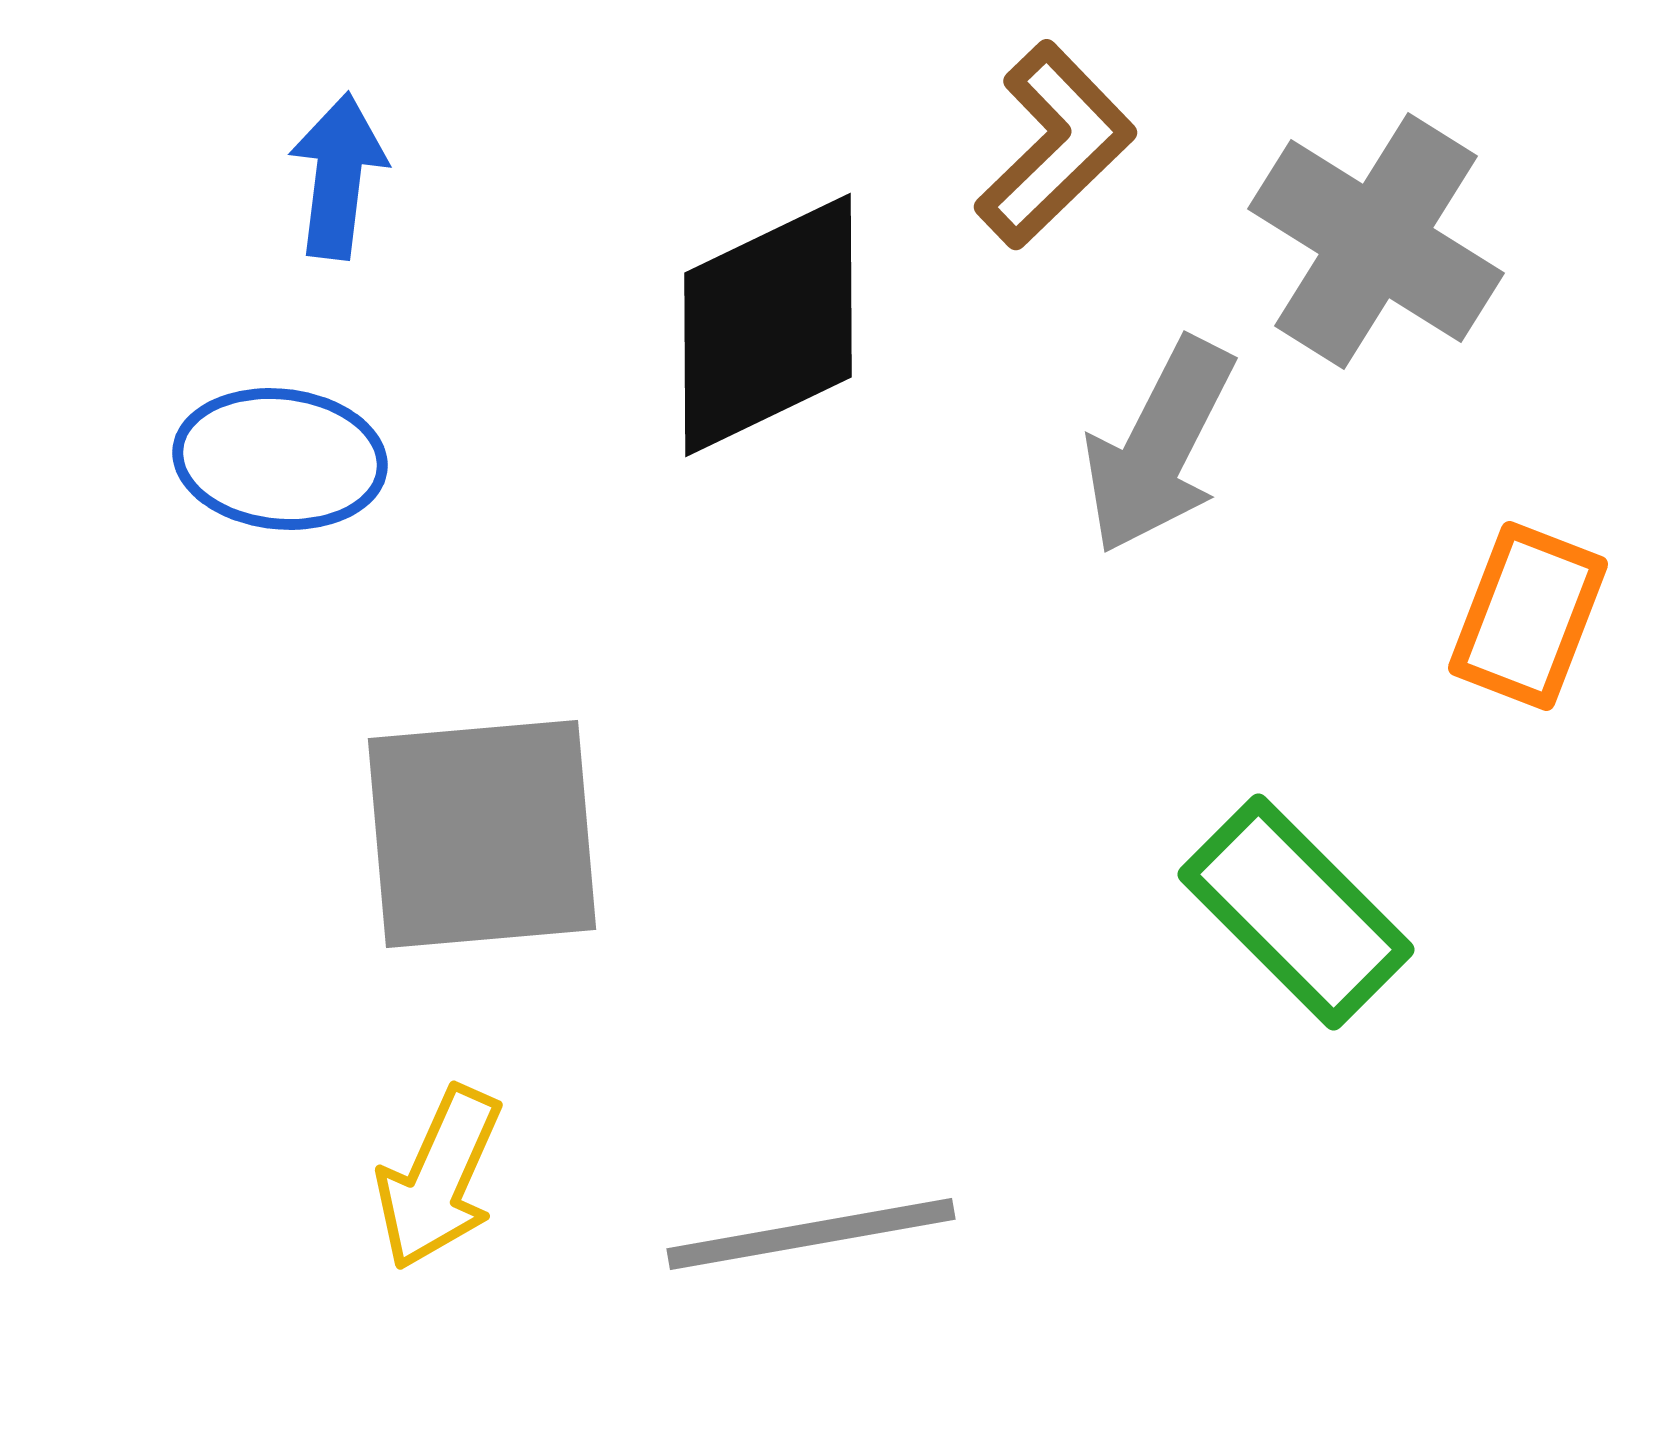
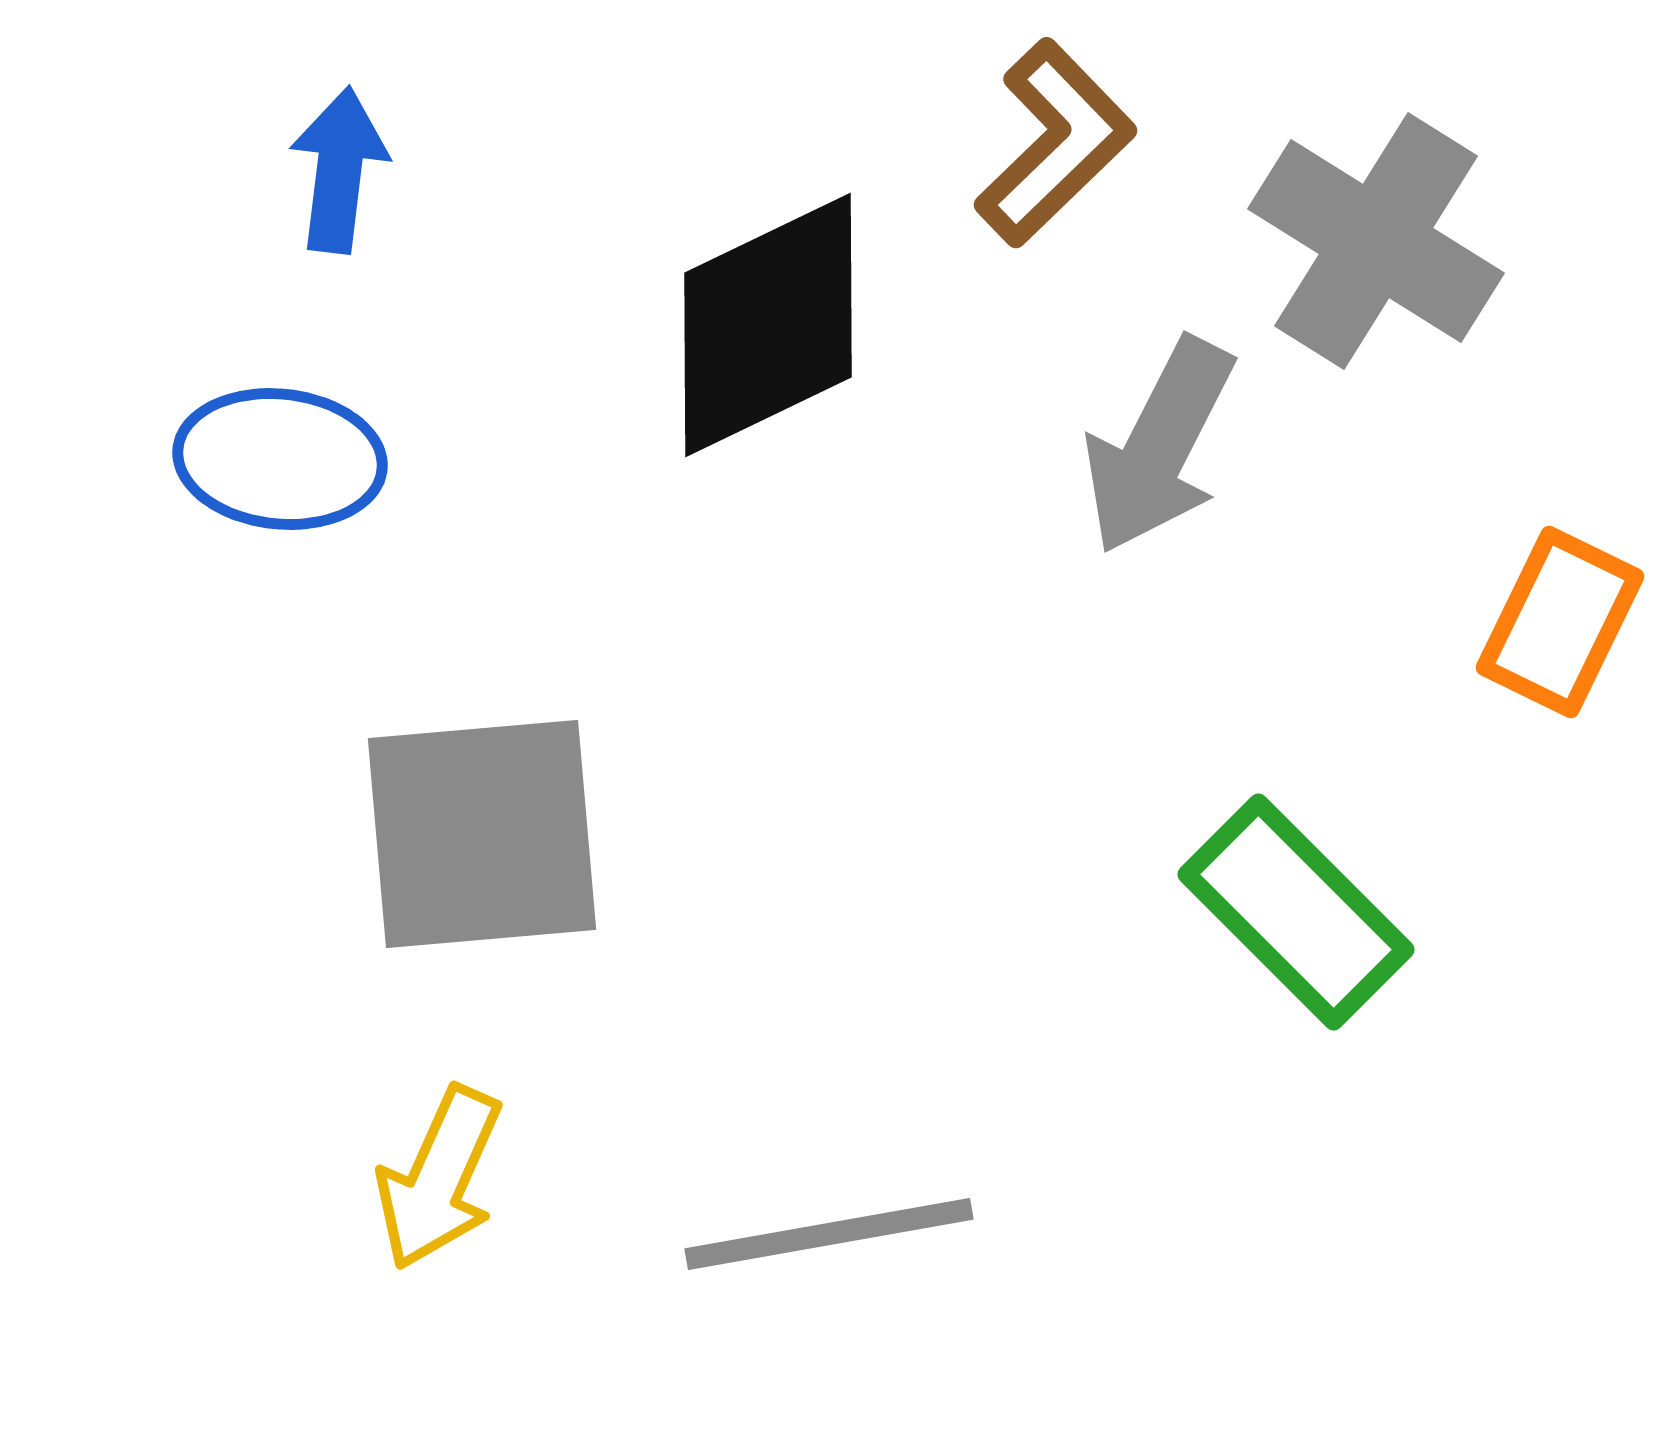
brown L-shape: moved 2 px up
blue arrow: moved 1 px right, 6 px up
orange rectangle: moved 32 px right, 6 px down; rotated 5 degrees clockwise
gray line: moved 18 px right
